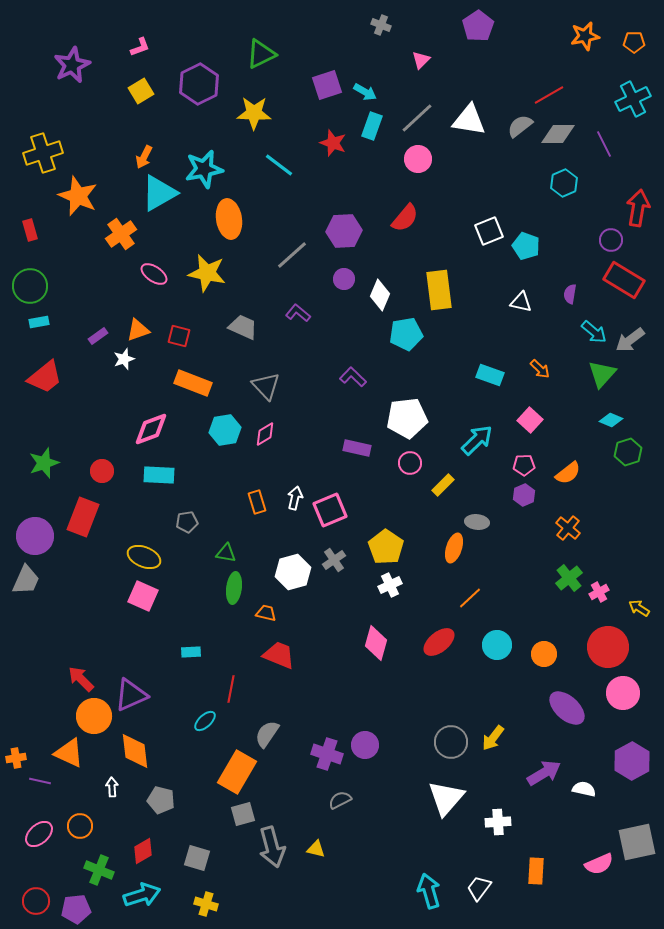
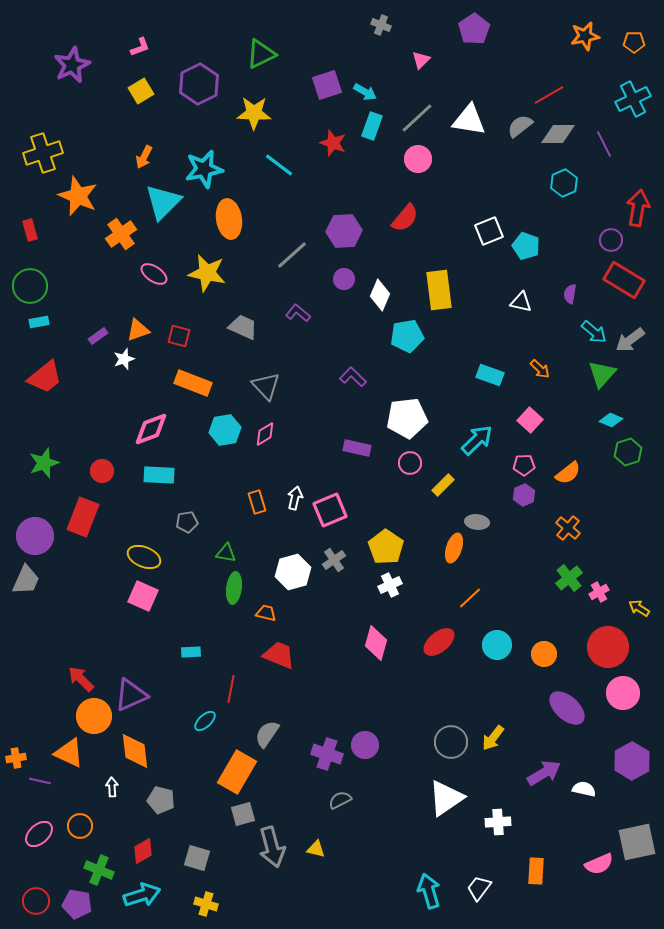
purple pentagon at (478, 26): moved 4 px left, 3 px down
cyan triangle at (159, 193): moved 4 px right, 9 px down; rotated 15 degrees counterclockwise
cyan pentagon at (406, 334): moved 1 px right, 2 px down
white triangle at (446, 798): rotated 15 degrees clockwise
purple pentagon at (76, 909): moved 1 px right, 5 px up; rotated 16 degrees clockwise
